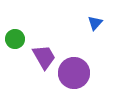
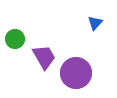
purple circle: moved 2 px right
